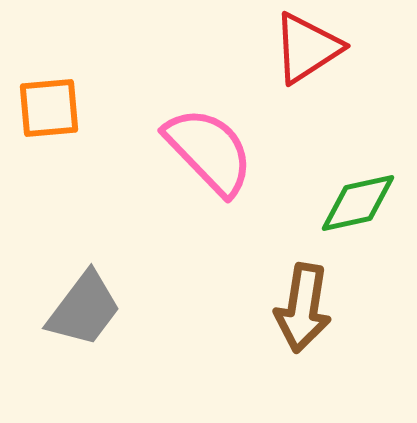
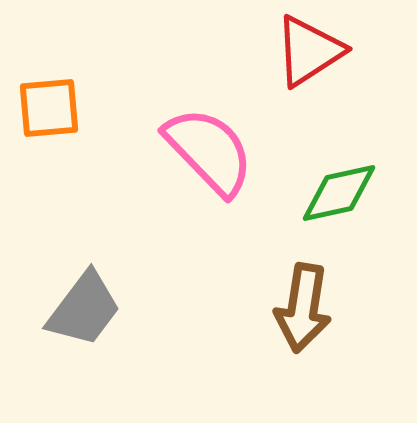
red triangle: moved 2 px right, 3 px down
green diamond: moved 19 px left, 10 px up
